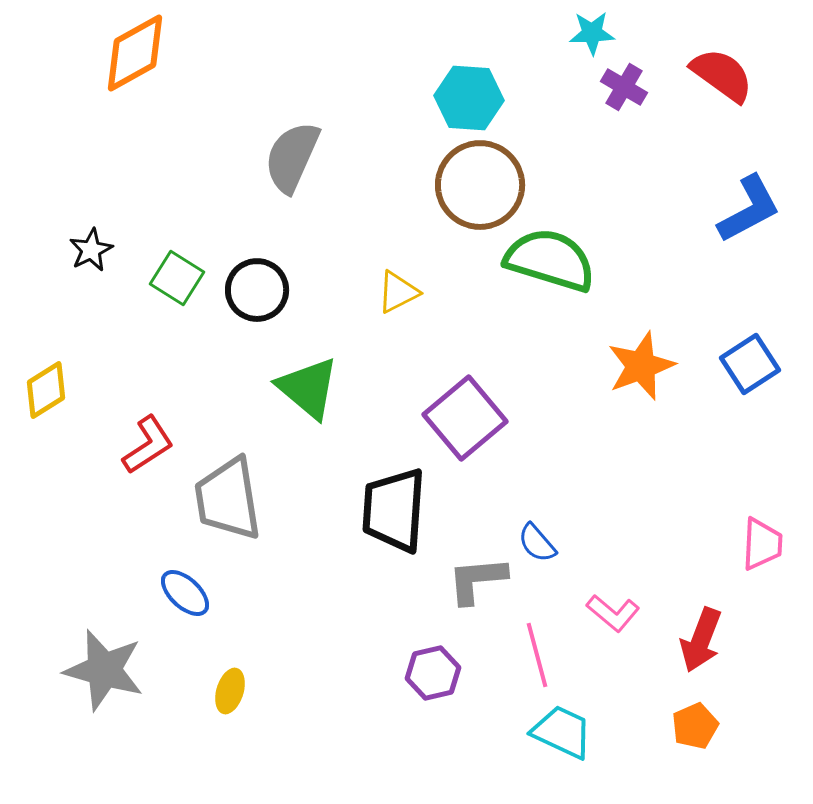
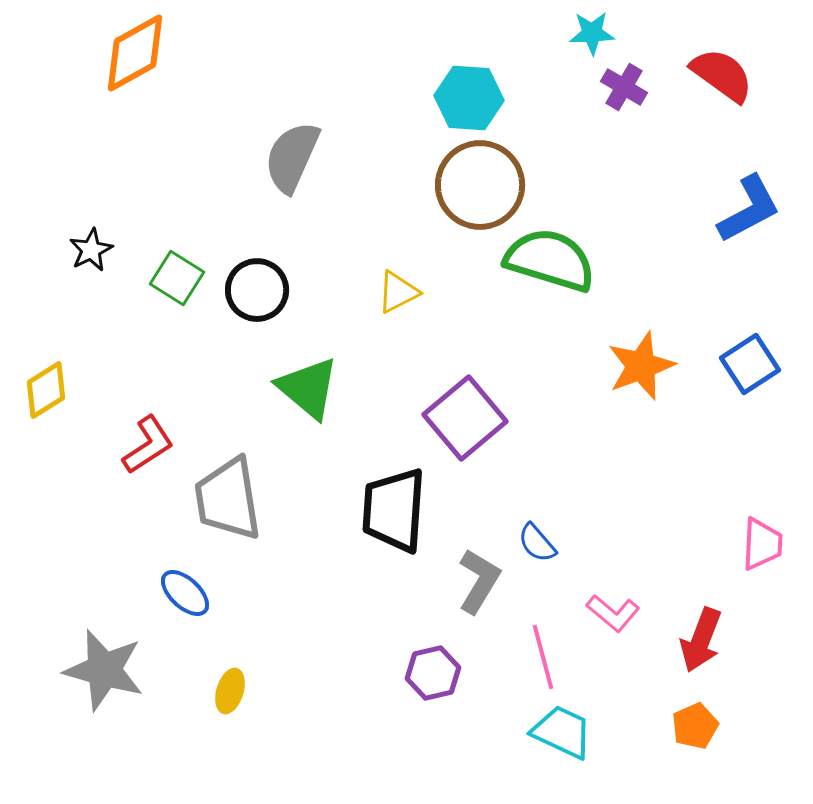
gray L-shape: moved 2 px right, 1 px down; rotated 126 degrees clockwise
pink line: moved 6 px right, 2 px down
